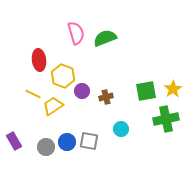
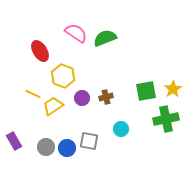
pink semicircle: rotated 40 degrees counterclockwise
red ellipse: moved 1 px right, 9 px up; rotated 25 degrees counterclockwise
purple circle: moved 7 px down
blue circle: moved 6 px down
